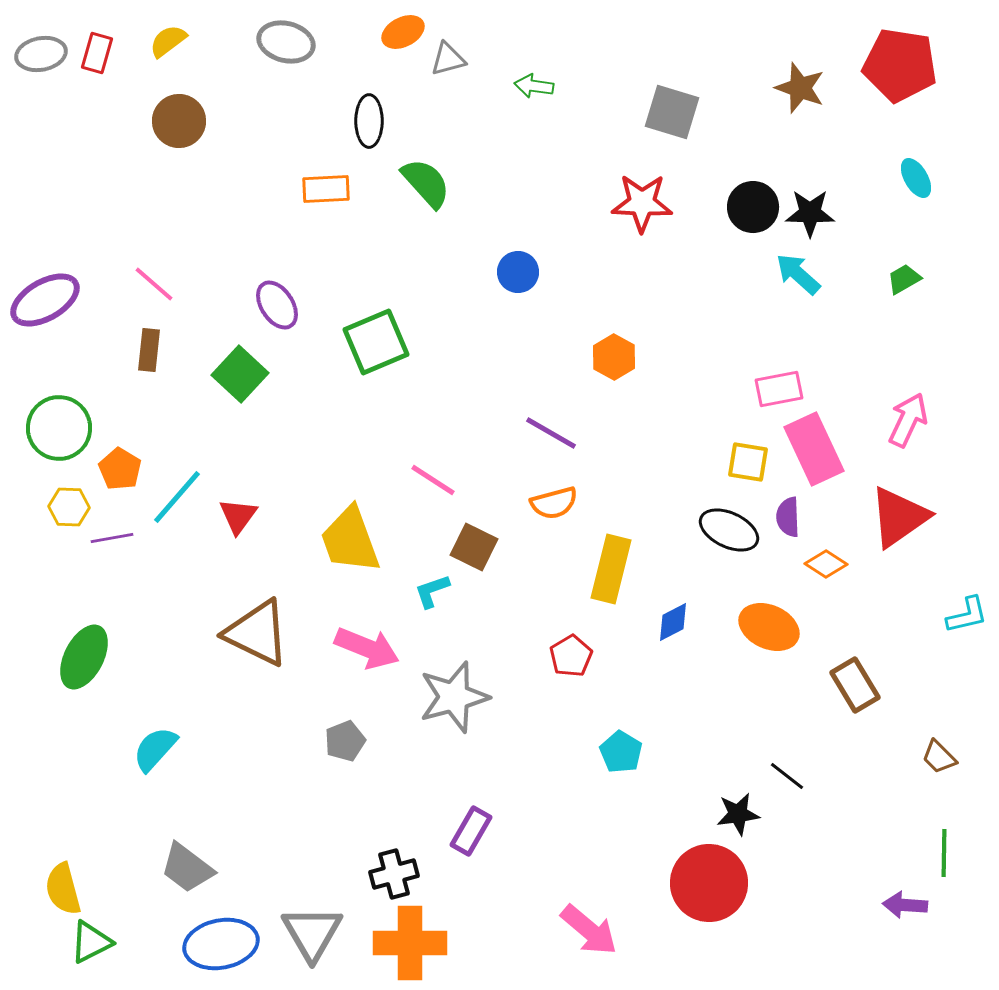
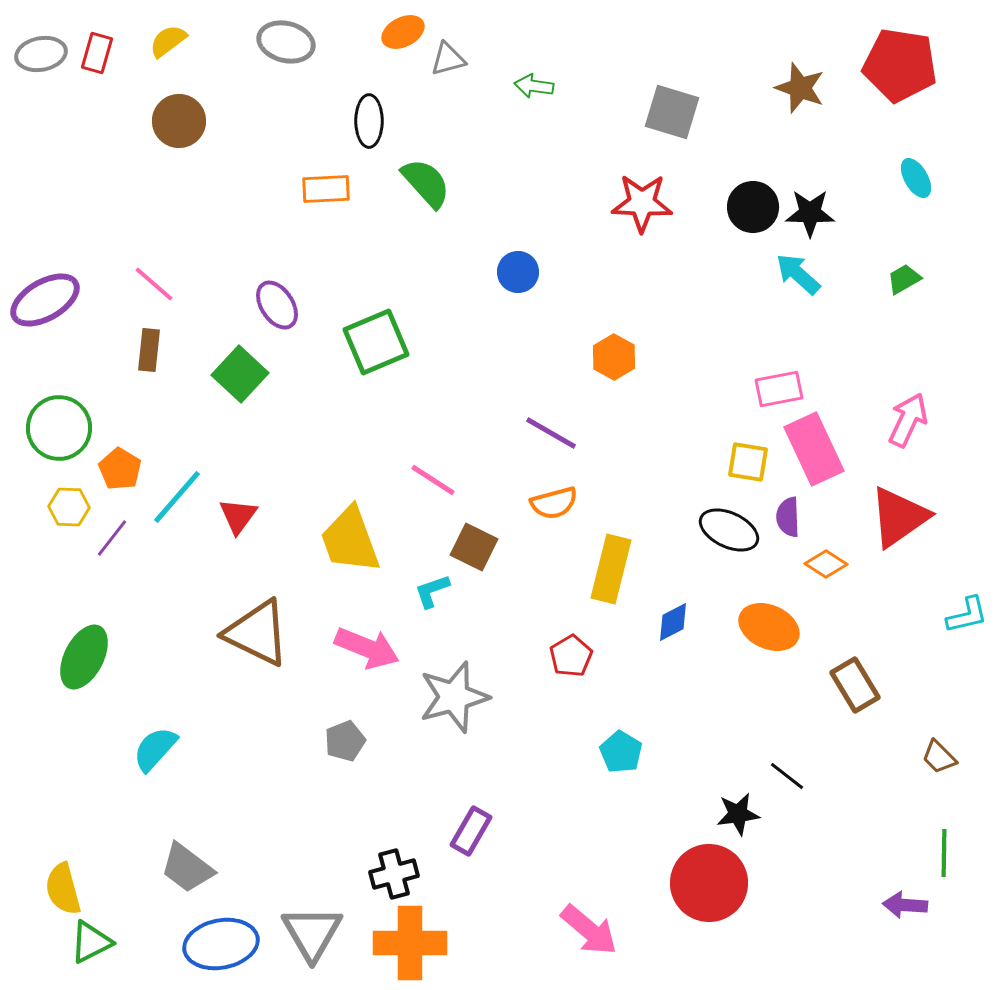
purple line at (112, 538): rotated 42 degrees counterclockwise
